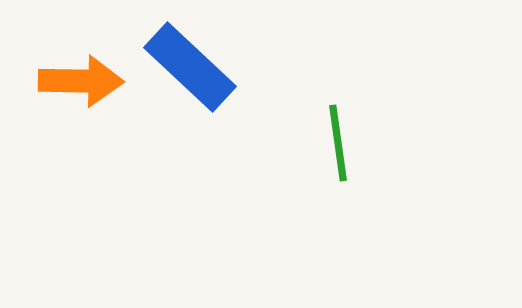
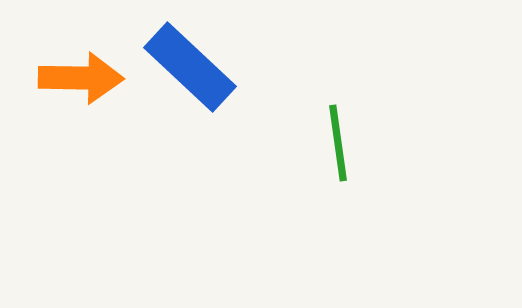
orange arrow: moved 3 px up
